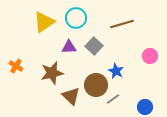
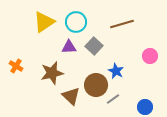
cyan circle: moved 4 px down
